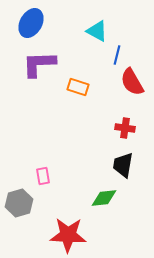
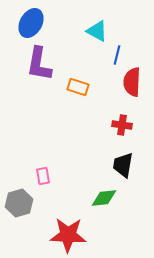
purple L-shape: rotated 78 degrees counterclockwise
red semicircle: rotated 32 degrees clockwise
red cross: moved 3 px left, 3 px up
